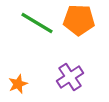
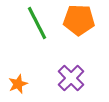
green line: rotated 32 degrees clockwise
purple cross: moved 1 px right, 1 px down; rotated 12 degrees counterclockwise
